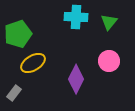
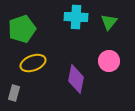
green pentagon: moved 4 px right, 5 px up
yellow ellipse: rotated 10 degrees clockwise
purple diamond: rotated 16 degrees counterclockwise
gray rectangle: rotated 21 degrees counterclockwise
